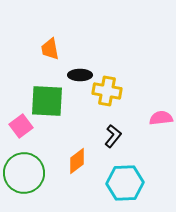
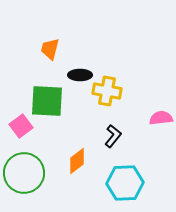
orange trapezoid: rotated 25 degrees clockwise
